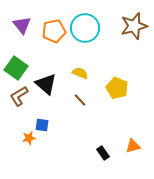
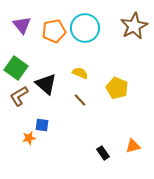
brown star: rotated 12 degrees counterclockwise
